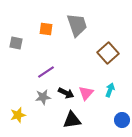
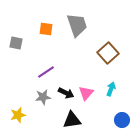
cyan arrow: moved 1 px right, 1 px up
